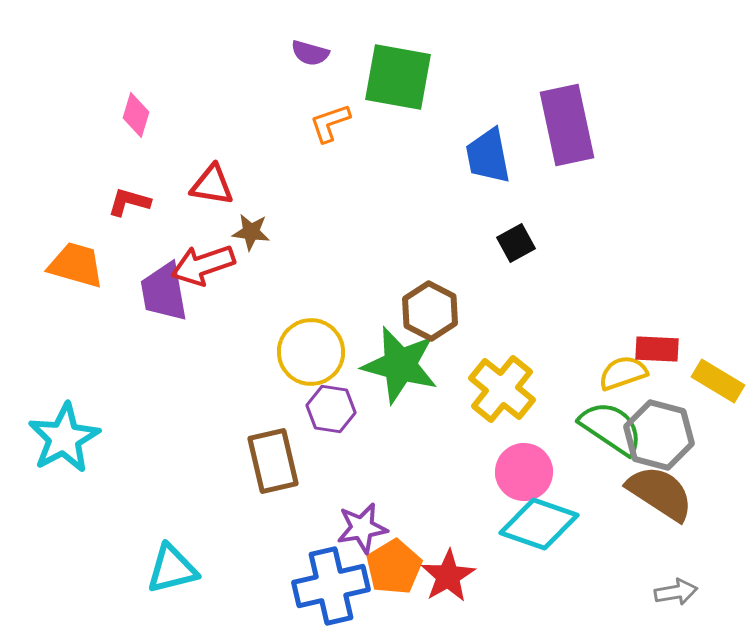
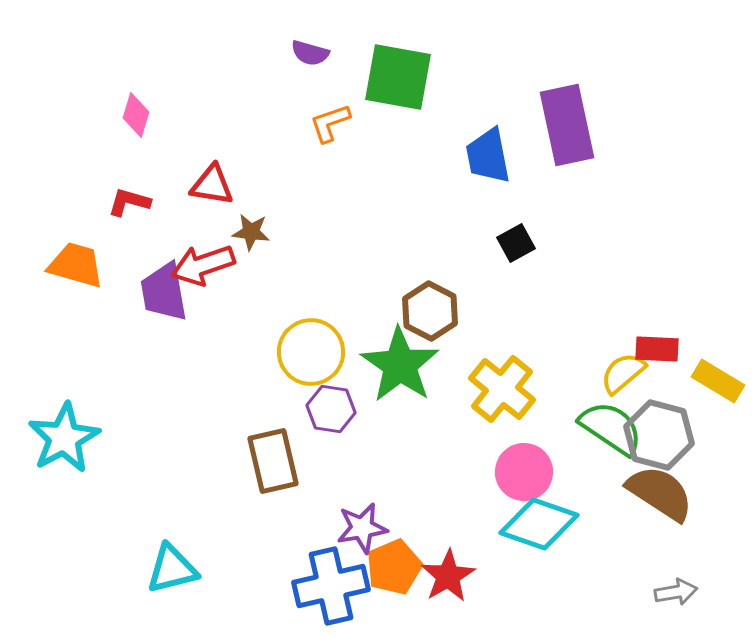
green star: rotated 20 degrees clockwise
yellow semicircle: rotated 21 degrees counterclockwise
orange pentagon: rotated 8 degrees clockwise
